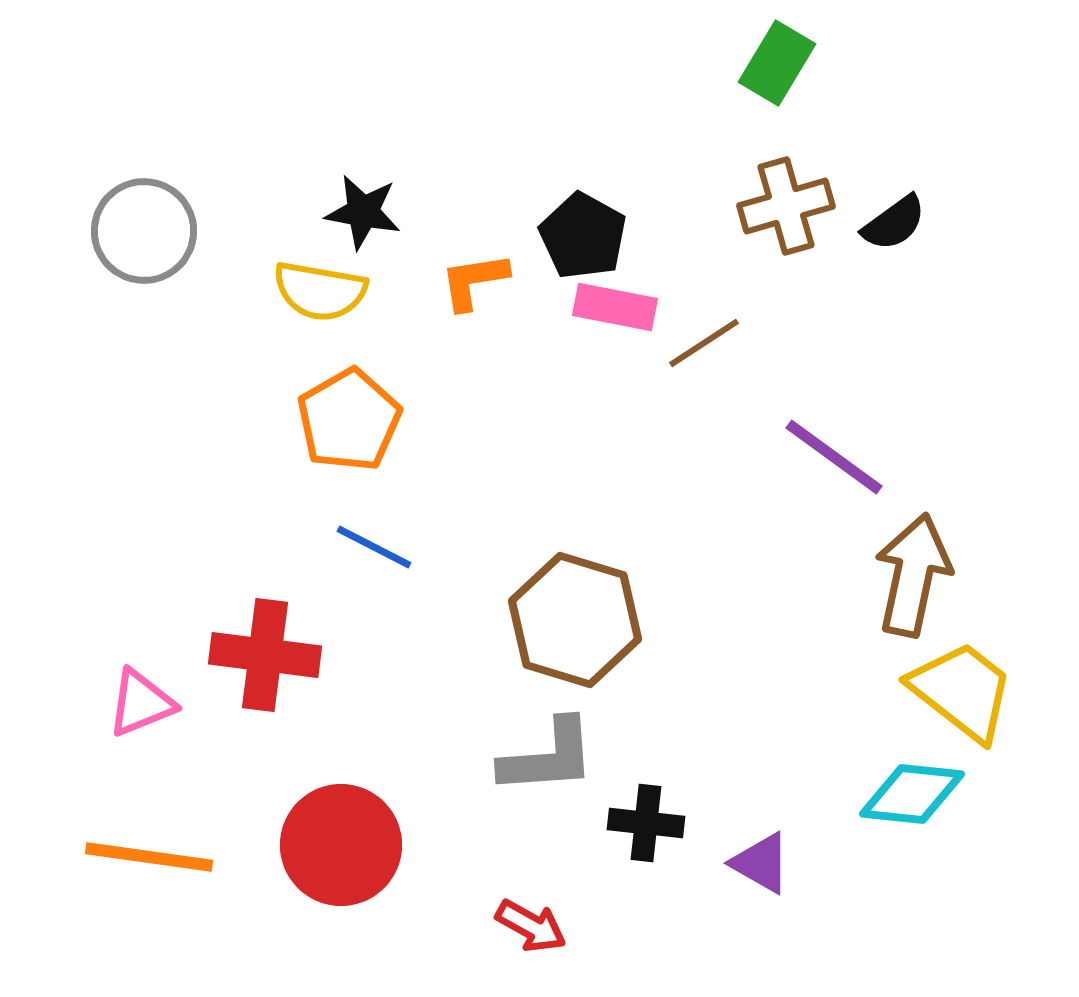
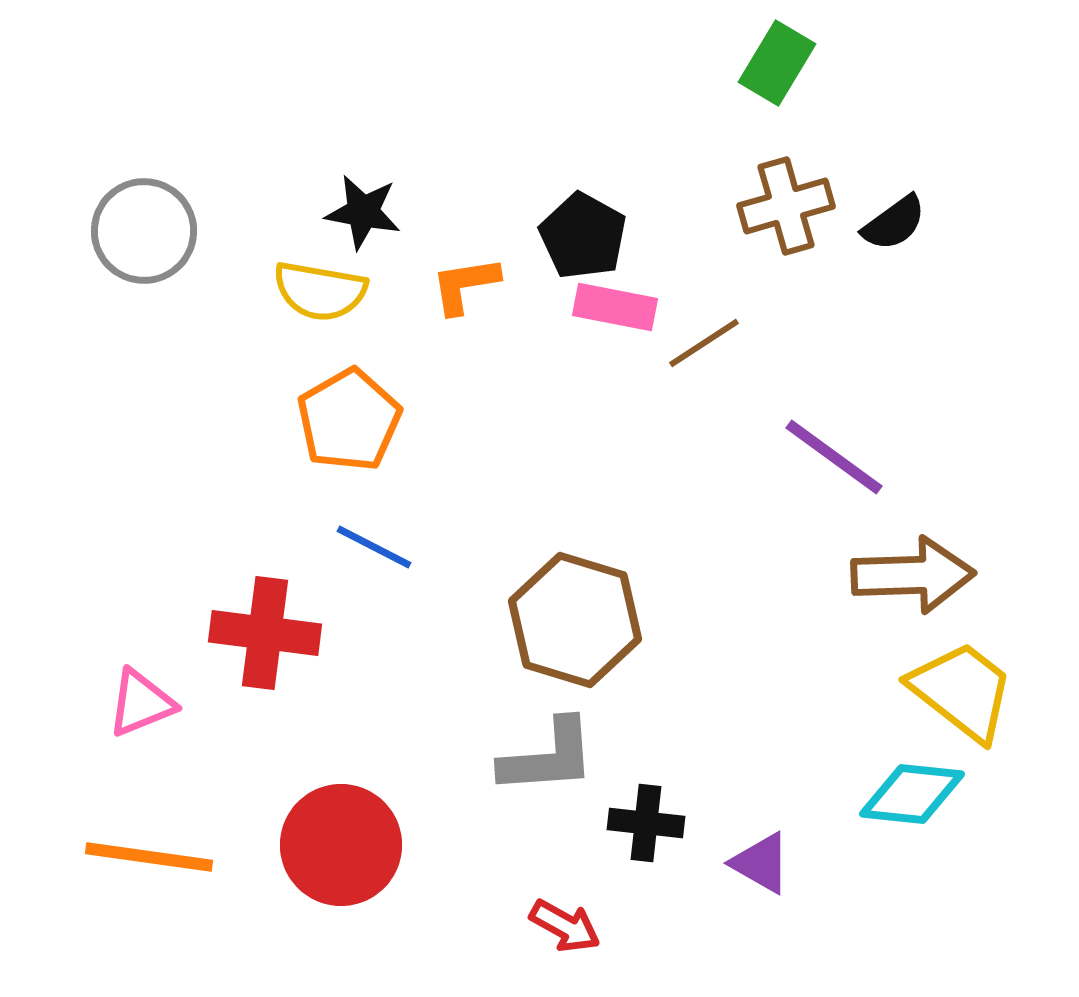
orange L-shape: moved 9 px left, 4 px down
brown arrow: rotated 76 degrees clockwise
red cross: moved 22 px up
red arrow: moved 34 px right
